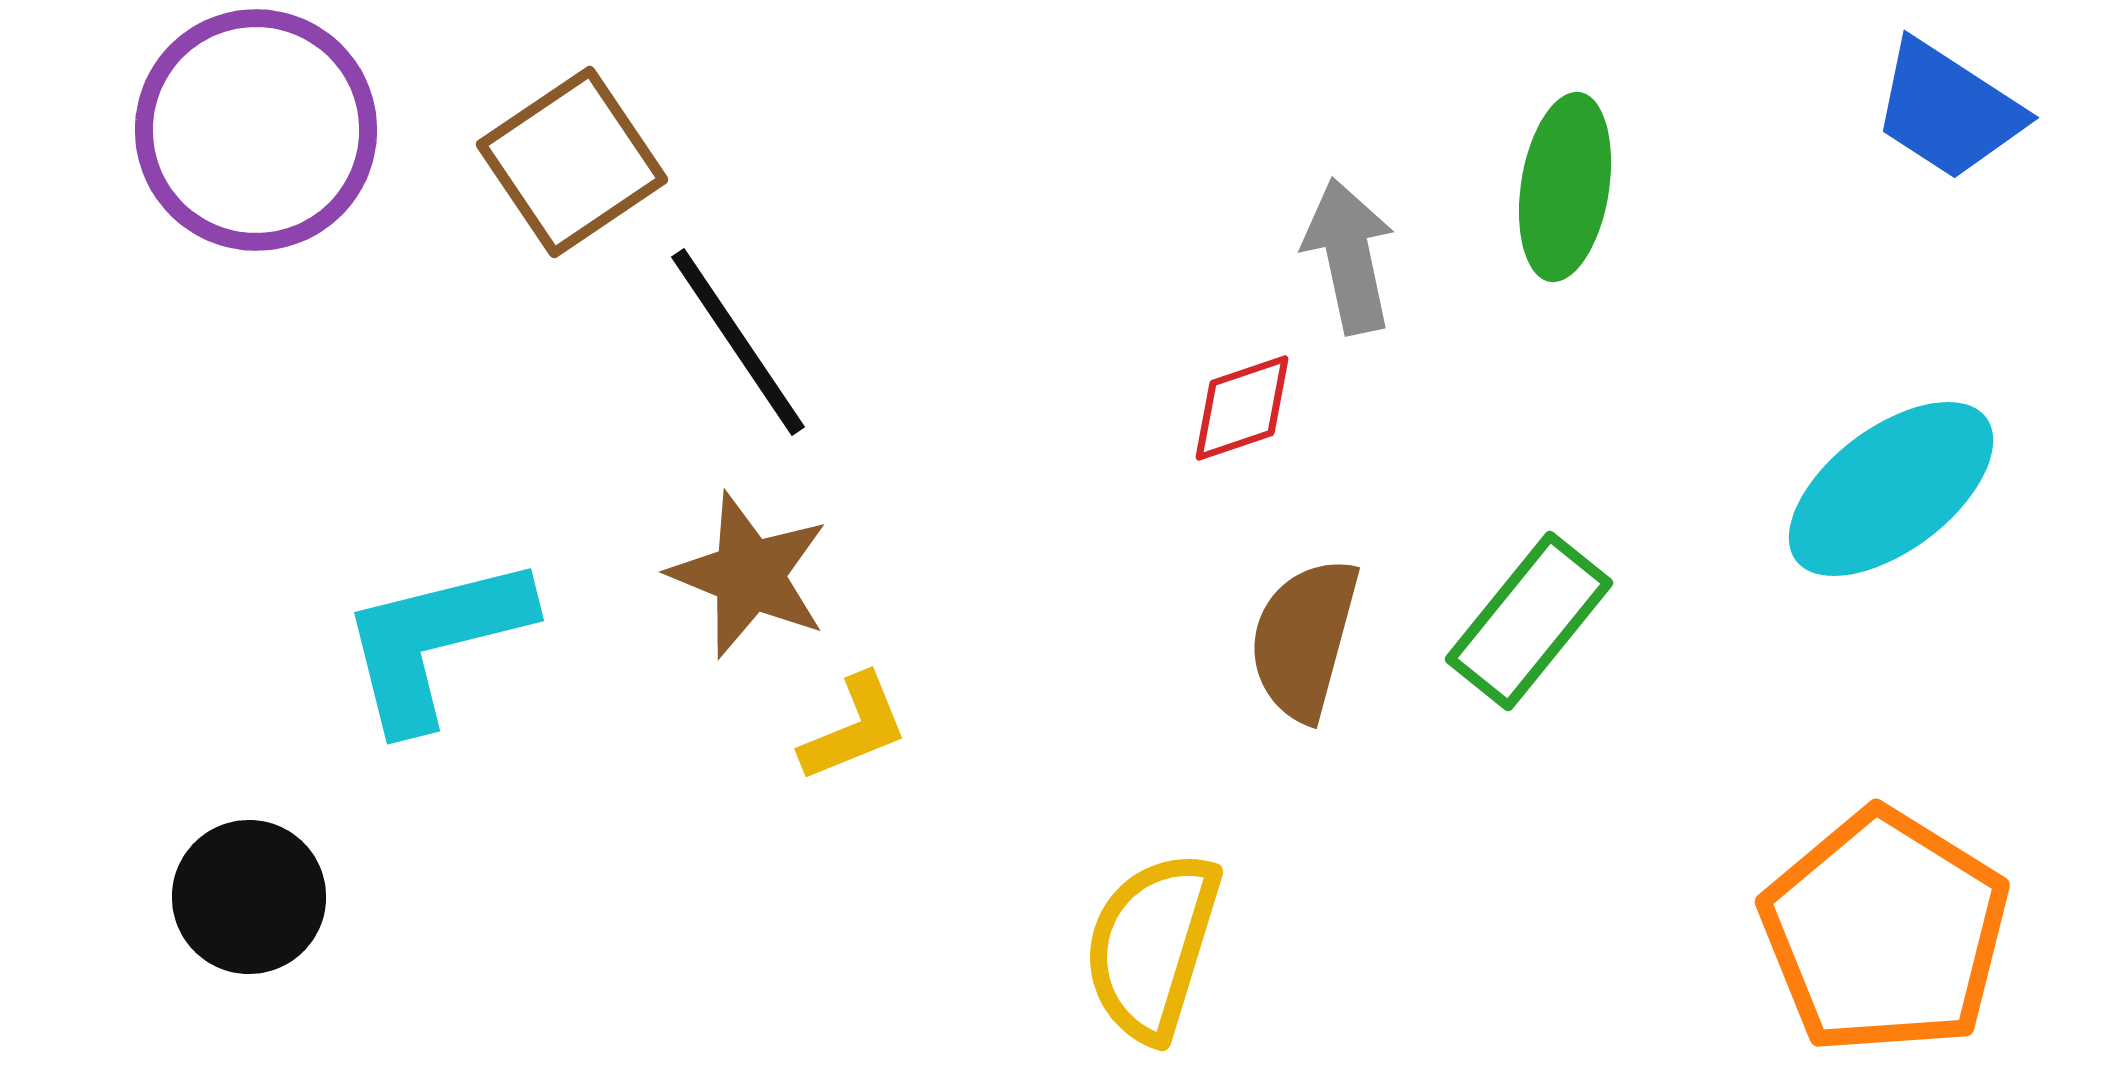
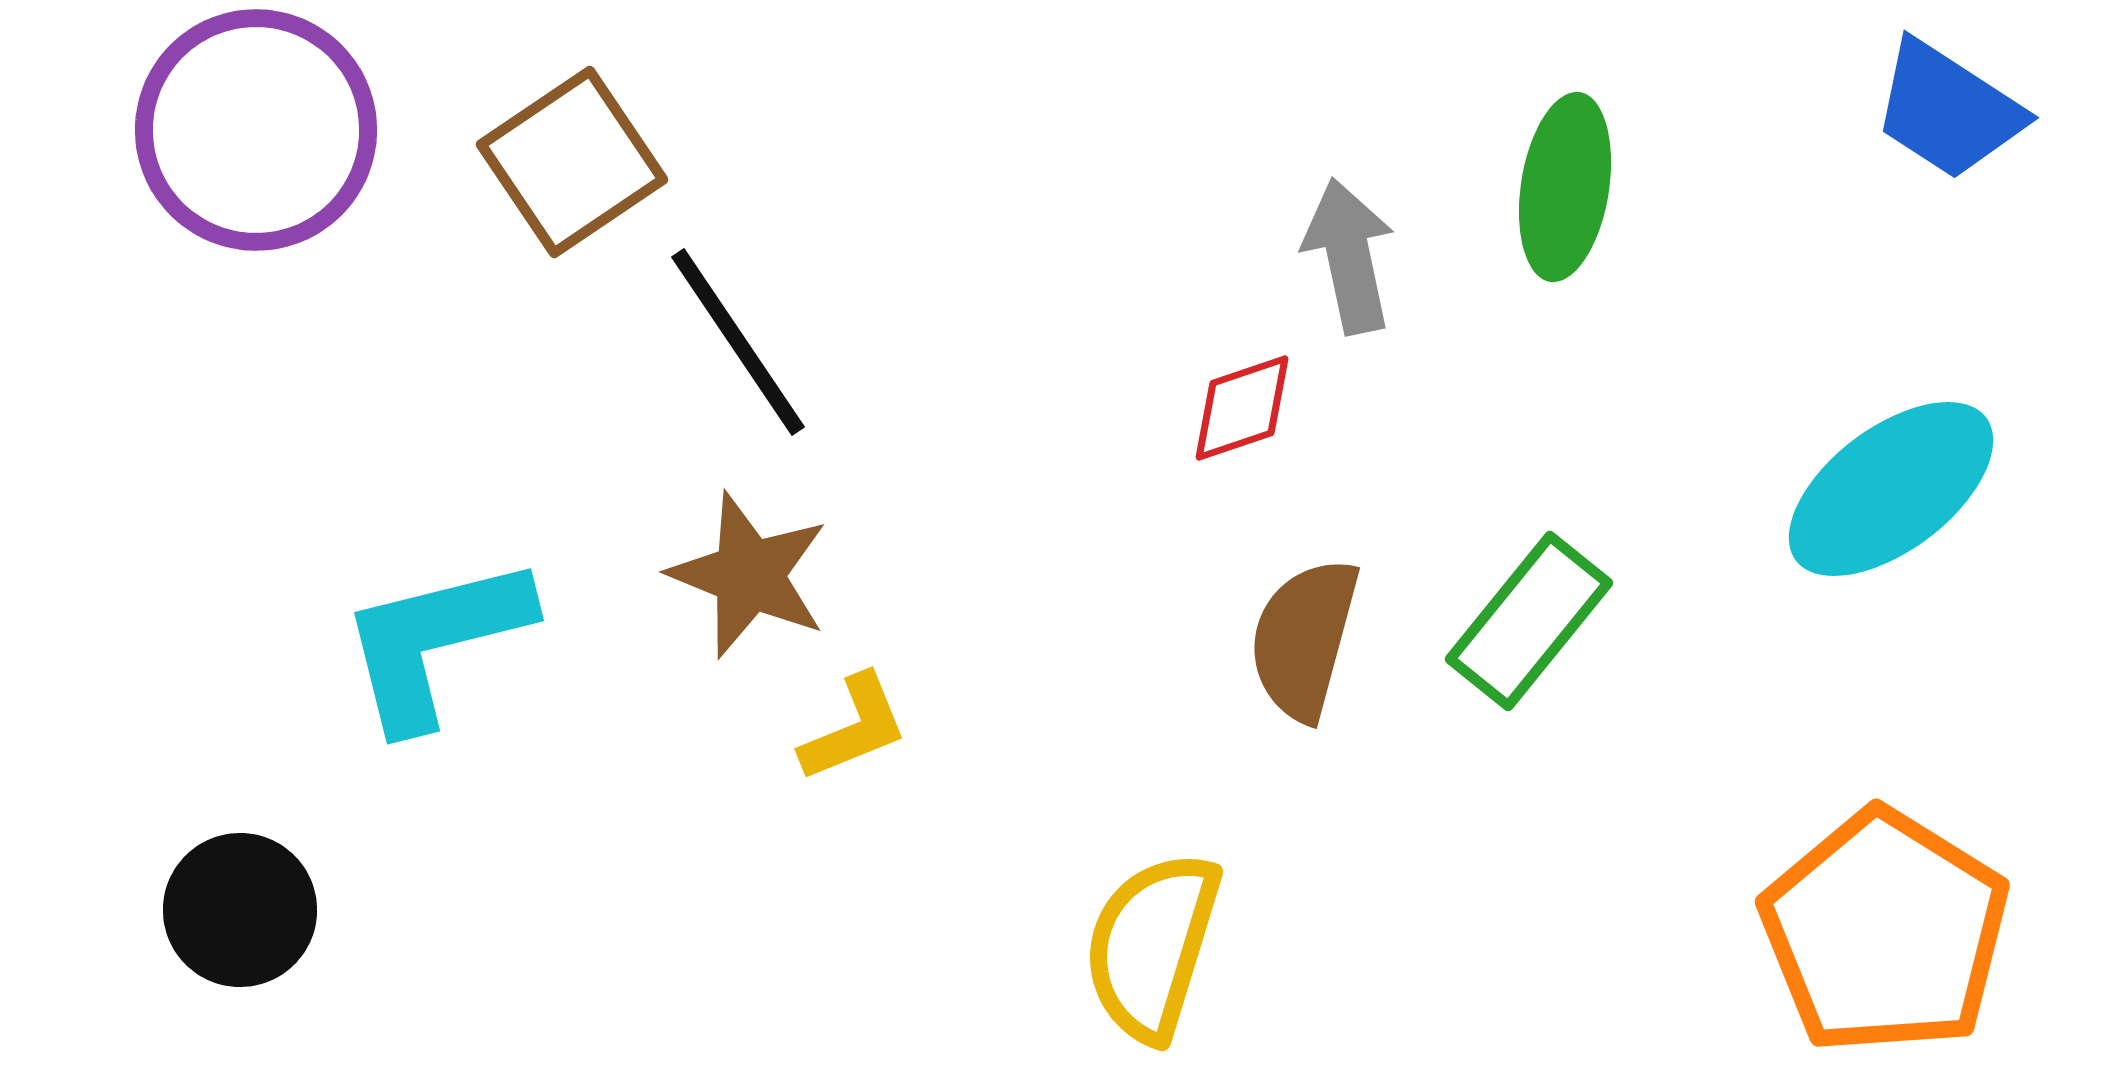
black circle: moved 9 px left, 13 px down
